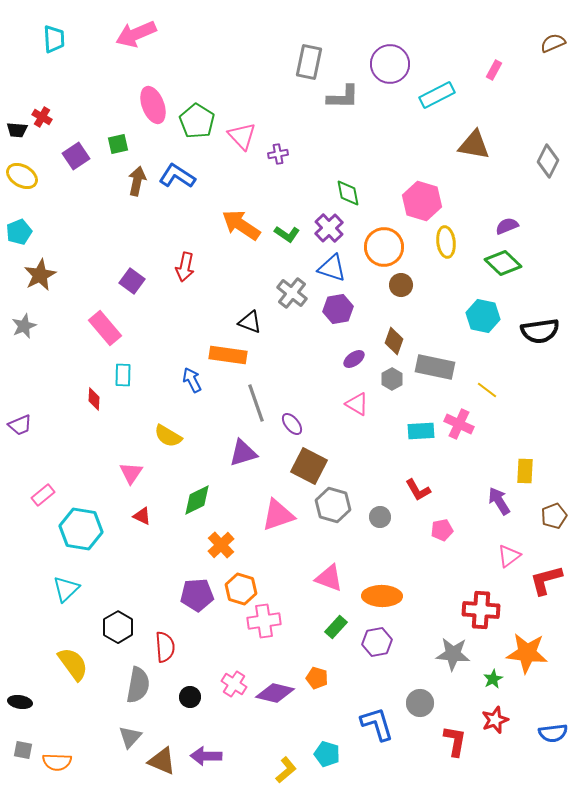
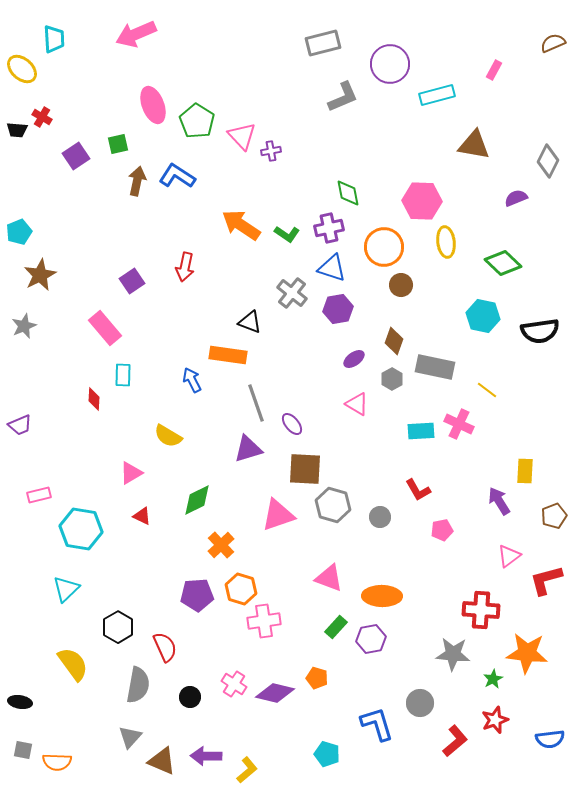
gray rectangle at (309, 62): moved 14 px right, 19 px up; rotated 64 degrees clockwise
cyan rectangle at (437, 95): rotated 12 degrees clockwise
gray L-shape at (343, 97): rotated 24 degrees counterclockwise
purple cross at (278, 154): moved 7 px left, 3 px up
yellow ellipse at (22, 176): moved 107 px up; rotated 12 degrees clockwise
pink hexagon at (422, 201): rotated 15 degrees counterclockwise
purple semicircle at (507, 226): moved 9 px right, 28 px up
purple cross at (329, 228): rotated 32 degrees clockwise
purple square at (132, 281): rotated 20 degrees clockwise
purple triangle at (243, 453): moved 5 px right, 4 px up
brown square at (309, 466): moved 4 px left, 3 px down; rotated 24 degrees counterclockwise
pink triangle at (131, 473): rotated 25 degrees clockwise
pink rectangle at (43, 495): moved 4 px left; rotated 25 degrees clockwise
purple hexagon at (377, 642): moved 6 px left, 3 px up
red semicircle at (165, 647): rotated 20 degrees counterclockwise
blue semicircle at (553, 733): moved 3 px left, 6 px down
red L-shape at (455, 741): rotated 40 degrees clockwise
yellow L-shape at (286, 770): moved 39 px left
